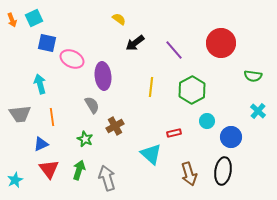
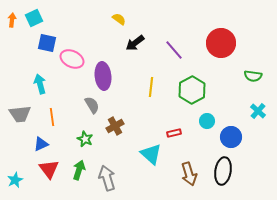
orange arrow: rotated 152 degrees counterclockwise
